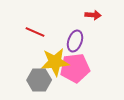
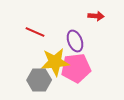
red arrow: moved 3 px right, 1 px down
purple ellipse: rotated 40 degrees counterclockwise
pink pentagon: moved 1 px right
